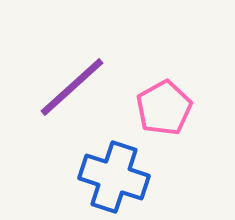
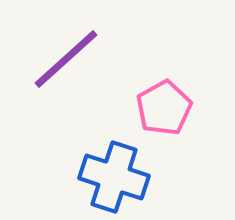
purple line: moved 6 px left, 28 px up
